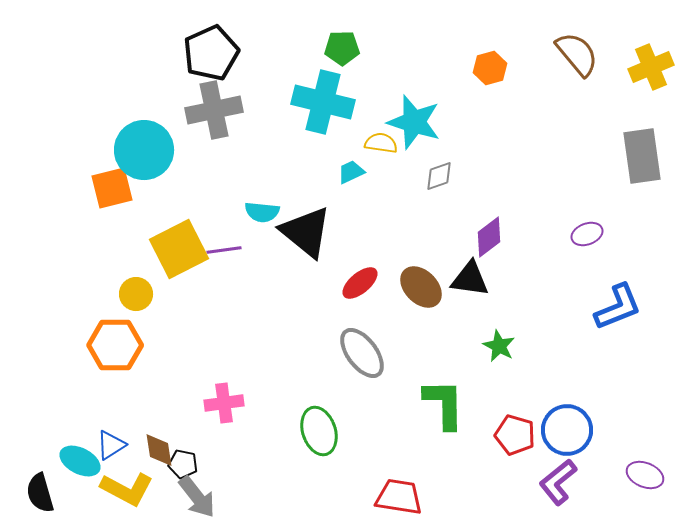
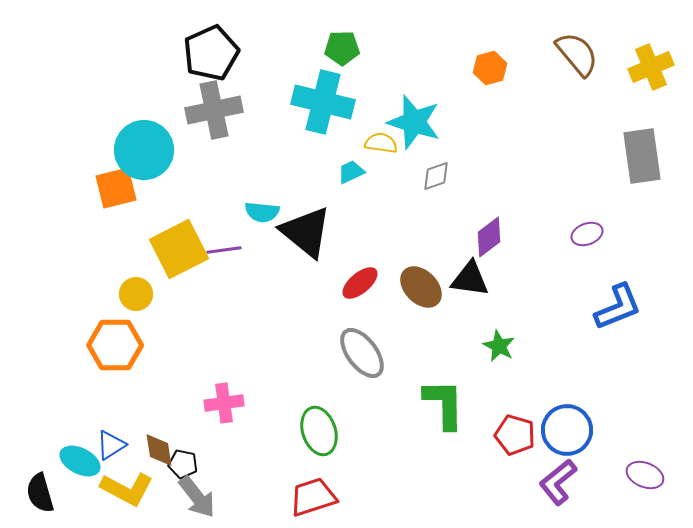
gray diamond at (439, 176): moved 3 px left
orange square at (112, 188): moved 4 px right
red trapezoid at (399, 497): moved 86 px left; rotated 27 degrees counterclockwise
